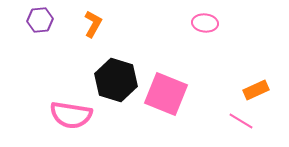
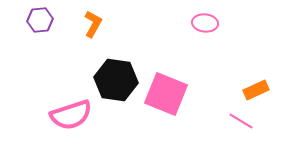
black hexagon: rotated 9 degrees counterclockwise
pink semicircle: rotated 27 degrees counterclockwise
